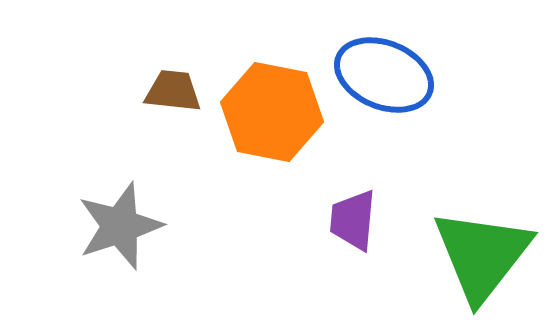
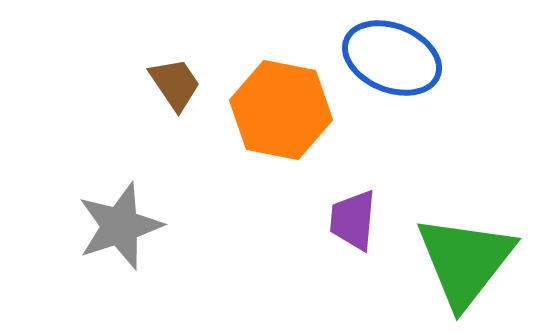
blue ellipse: moved 8 px right, 17 px up
brown trapezoid: moved 2 px right, 7 px up; rotated 50 degrees clockwise
orange hexagon: moved 9 px right, 2 px up
green triangle: moved 17 px left, 6 px down
